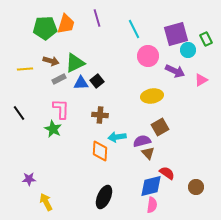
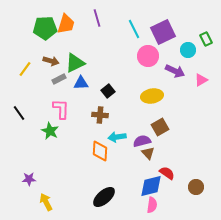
purple square: moved 13 px left, 2 px up; rotated 10 degrees counterclockwise
yellow line: rotated 49 degrees counterclockwise
black square: moved 11 px right, 10 px down
green star: moved 3 px left, 2 px down
black ellipse: rotated 25 degrees clockwise
